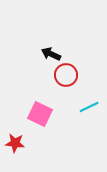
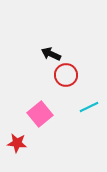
pink square: rotated 25 degrees clockwise
red star: moved 2 px right
